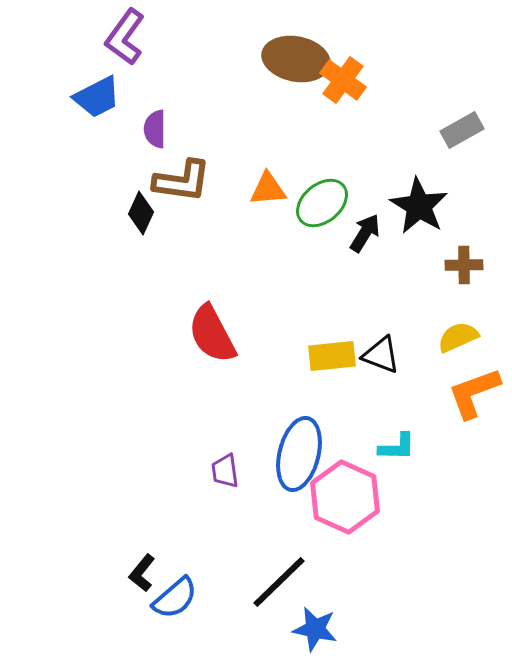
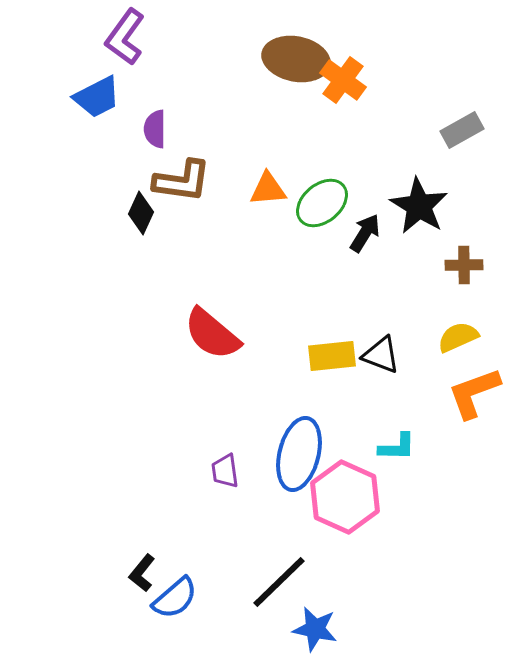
red semicircle: rotated 22 degrees counterclockwise
